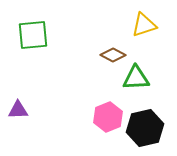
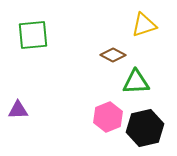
green triangle: moved 4 px down
